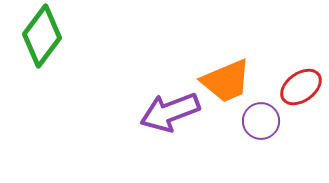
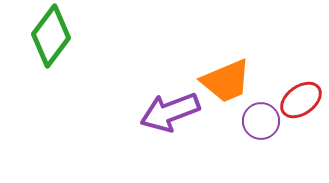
green diamond: moved 9 px right
red ellipse: moved 13 px down
